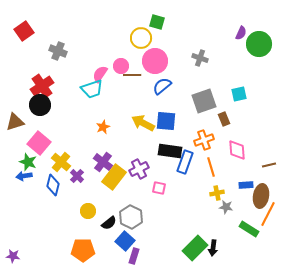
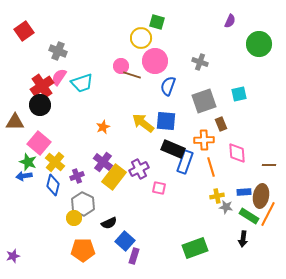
purple semicircle at (241, 33): moved 11 px left, 12 px up
gray cross at (200, 58): moved 4 px down
pink semicircle at (100, 74): moved 41 px left, 3 px down
brown line at (132, 75): rotated 18 degrees clockwise
blue semicircle at (162, 86): moved 6 px right; rotated 30 degrees counterclockwise
cyan trapezoid at (92, 89): moved 10 px left, 6 px up
brown rectangle at (224, 119): moved 3 px left, 5 px down
brown triangle at (15, 122): rotated 18 degrees clockwise
yellow arrow at (143, 123): rotated 10 degrees clockwise
orange cross at (204, 140): rotated 18 degrees clockwise
pink diamond at (237, 150): moved 3 px down
black rectangle at (170, 151): moved 3 px right, 2 px up; rotated 15 degrees clockwise
yellow cross at (61, 162): moved 6 px left
brown line at (269, 165): rotated 16 degrees clockwise
purple cross at (77, 176): rotated 24 degrees clockwise
blue rectangle at (246, 185): moved 2 px left, 7 px down
yellow cross at (217, 193): moved 3 px down
yellow circle at (88, 211): moved 14 px left, 7 px down
gray hexagon at (131, 217): moved 48 px left, 13 px up
black semicircle at (109, 223): rotated 14 degrees clockwise
green rectangle at (249, 229): moved 13 px up
green rectangle at (195, 248): rotated 25 degrees clockwise
black arrow at (213, 248): moved 30 px right, 9 px up
purple star at (13, 256): rotated 24 degrees counterclockwise
